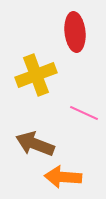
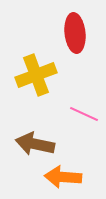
red ellipse: moved 1 px down
pink line: moved 1 px down
brown arrow: rotated 9 degrees counterclockwise
